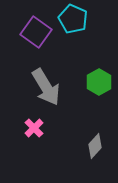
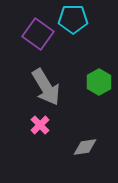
cyan pentagon: rotated 24 degrees counterclockwise
purple square: moved 2 px right, 2 px down
pink cross: moved 6 px right, 3 px up
gray diamond: moved 10 px left, 1 px down; rotated 40 degrees clockwise
